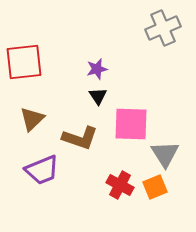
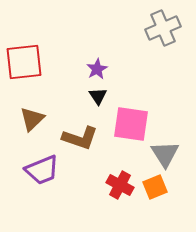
purple star: rotated 15 degrees counterclockwise
pink square: rotated 6 degrees clockwise
